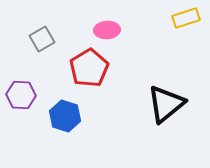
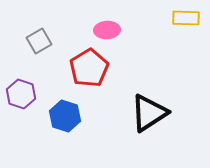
yellow rectangle: rotated 20 degrees clockwise
gray square: moved 3 px left, 2 px down
purple hexagon: moved 1 px up; rotated 16 degrees clockwise
black triangle: moved 17 px left, 9 px down; rotated 6 degrees clockwise
